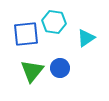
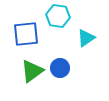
cyan hexagon: moved 4 px right, 6 px up
green triangle: rotated 15 degrees clockwise
